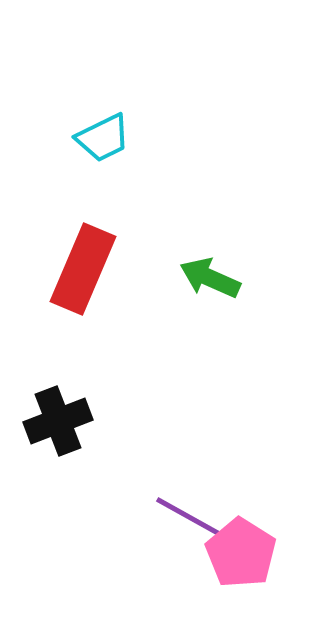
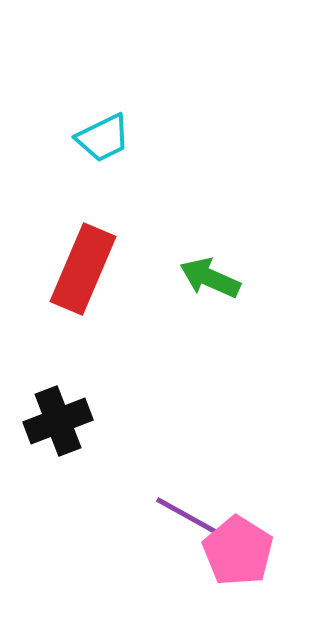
pink pentagon: moved 3 px left, 2 px up
